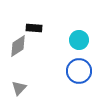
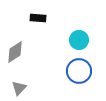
black rectangle: moved 4 px right, 10 px up
gray diamond: moved 3 px left, 6 px down
